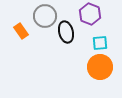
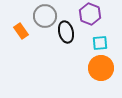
orange circle: moved 1 px right, 1 px down
